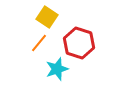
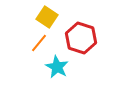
red hexagon: moved 2 px right, 5 px up
cyan star: moved 2 px up; rotated 25 degrees counterclockwise
